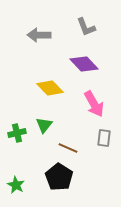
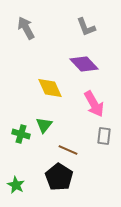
gray arrow: moved 13 px left, 7 px up; rotated 60 degrees clockwise
yellow diamond: rotated 20 degrees clockwise
green cross: moved 4 px right, 1 px down; rotated 30 degrees clockwise
gray rectangle: moved 2 px up
brown line: moved 2 px down
